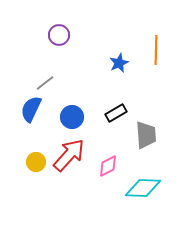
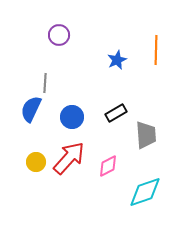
blue star: moved 2 px left, 3 px up
gray line: rotated 48 degrees counterclockwise
red arrow: moved 3 px down
cyan diamond: moved 2 px right, 4 px down; rotated 21 degrees counterclockwise
